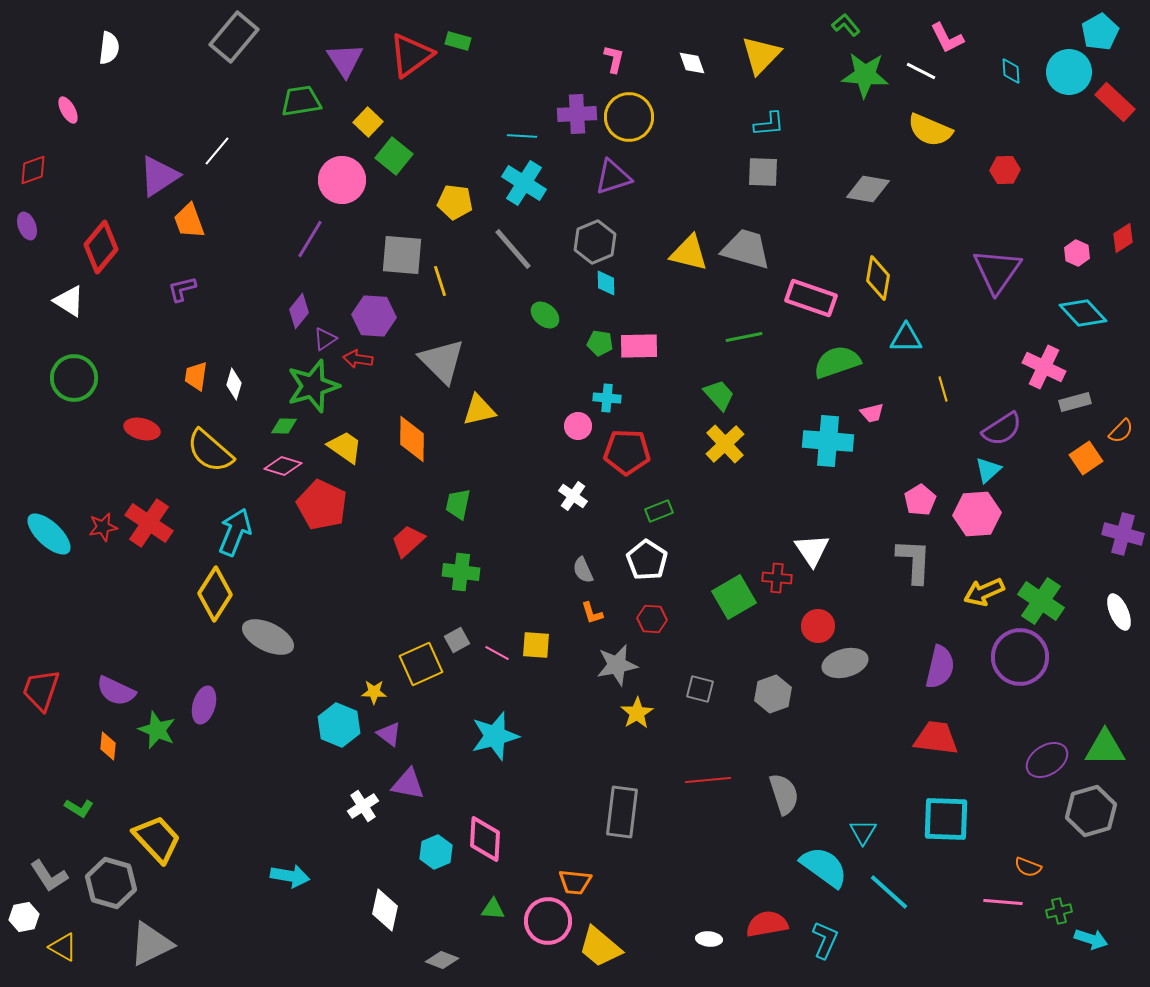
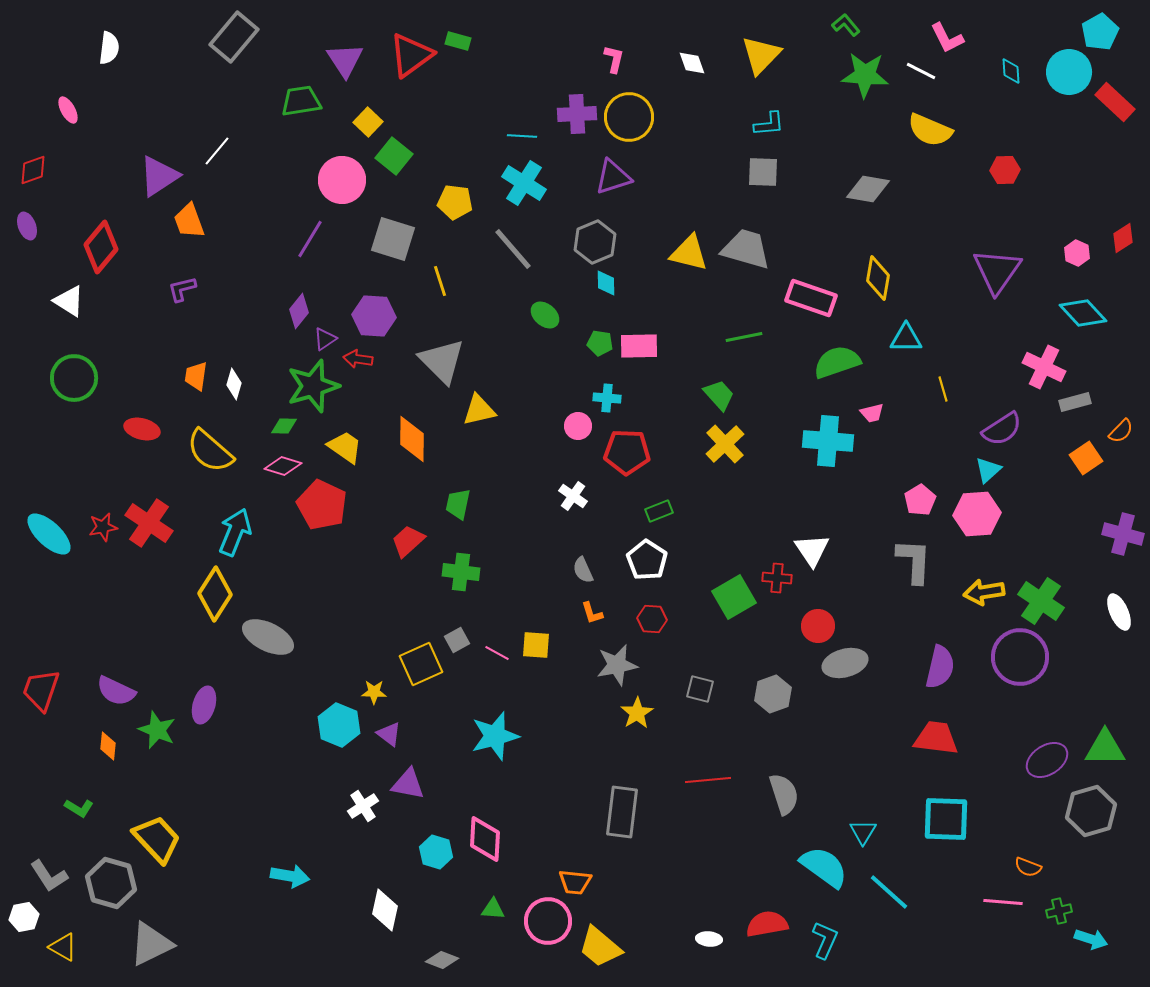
gray square at (402, 255): moved 9 px left, 16 px up; rotated 12 degrees clockwise
yellow arrow at (984, 592): rotated 15 degrees clockwise
cyan hexagon at (436, 852): rotated 20 degrees counterclockwise
